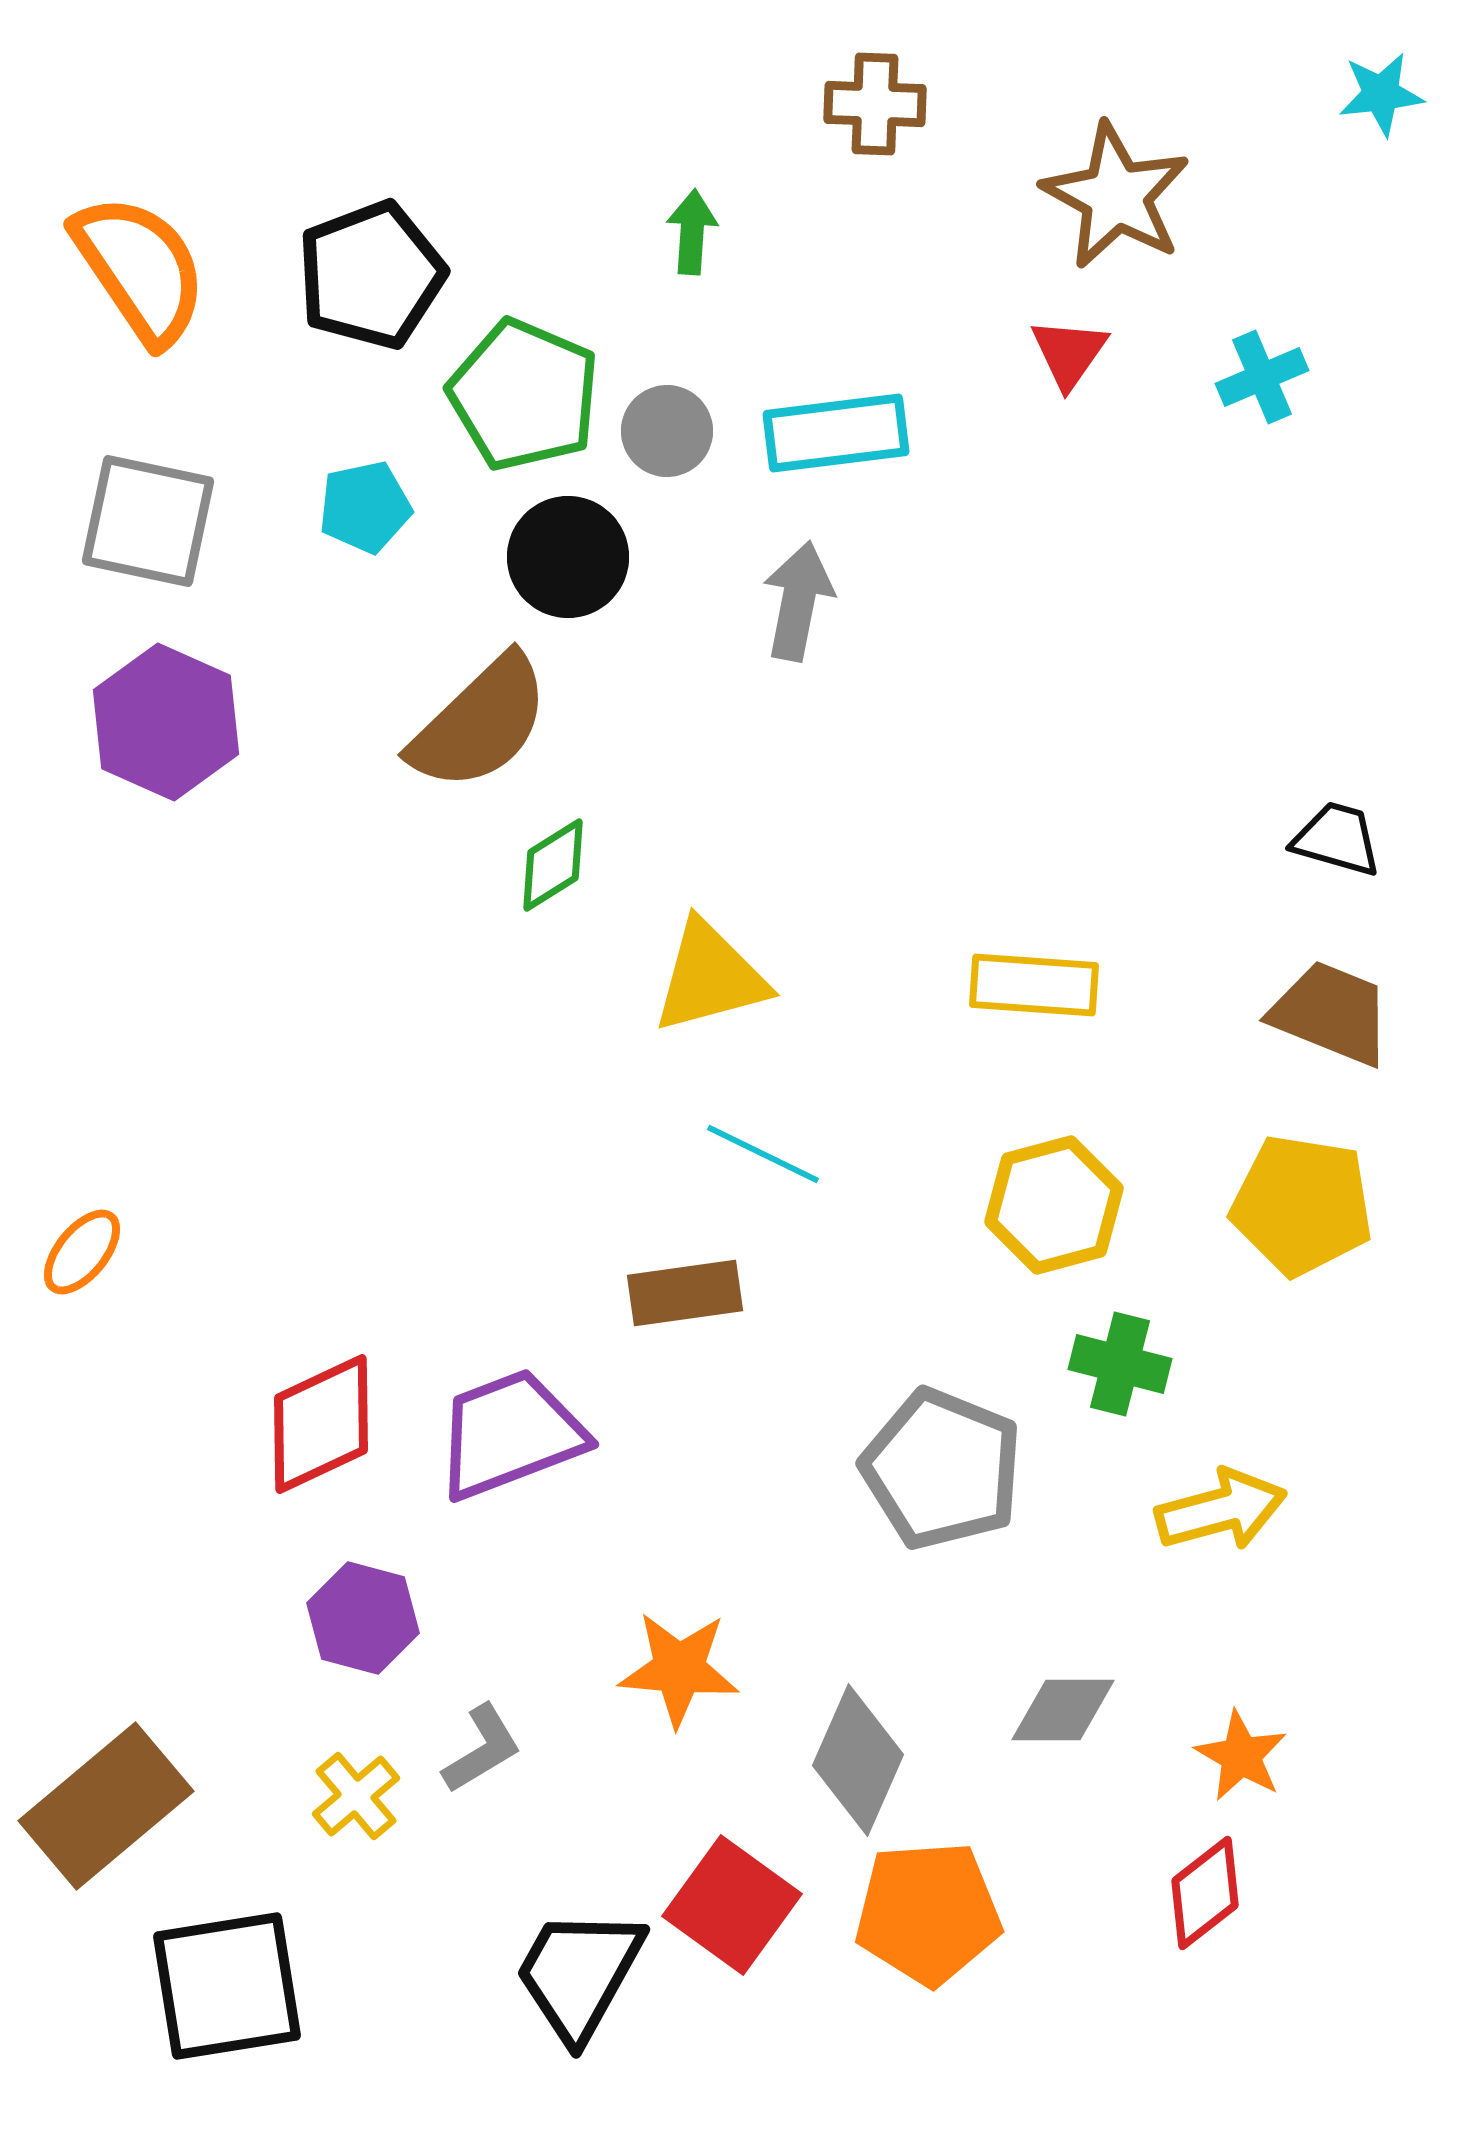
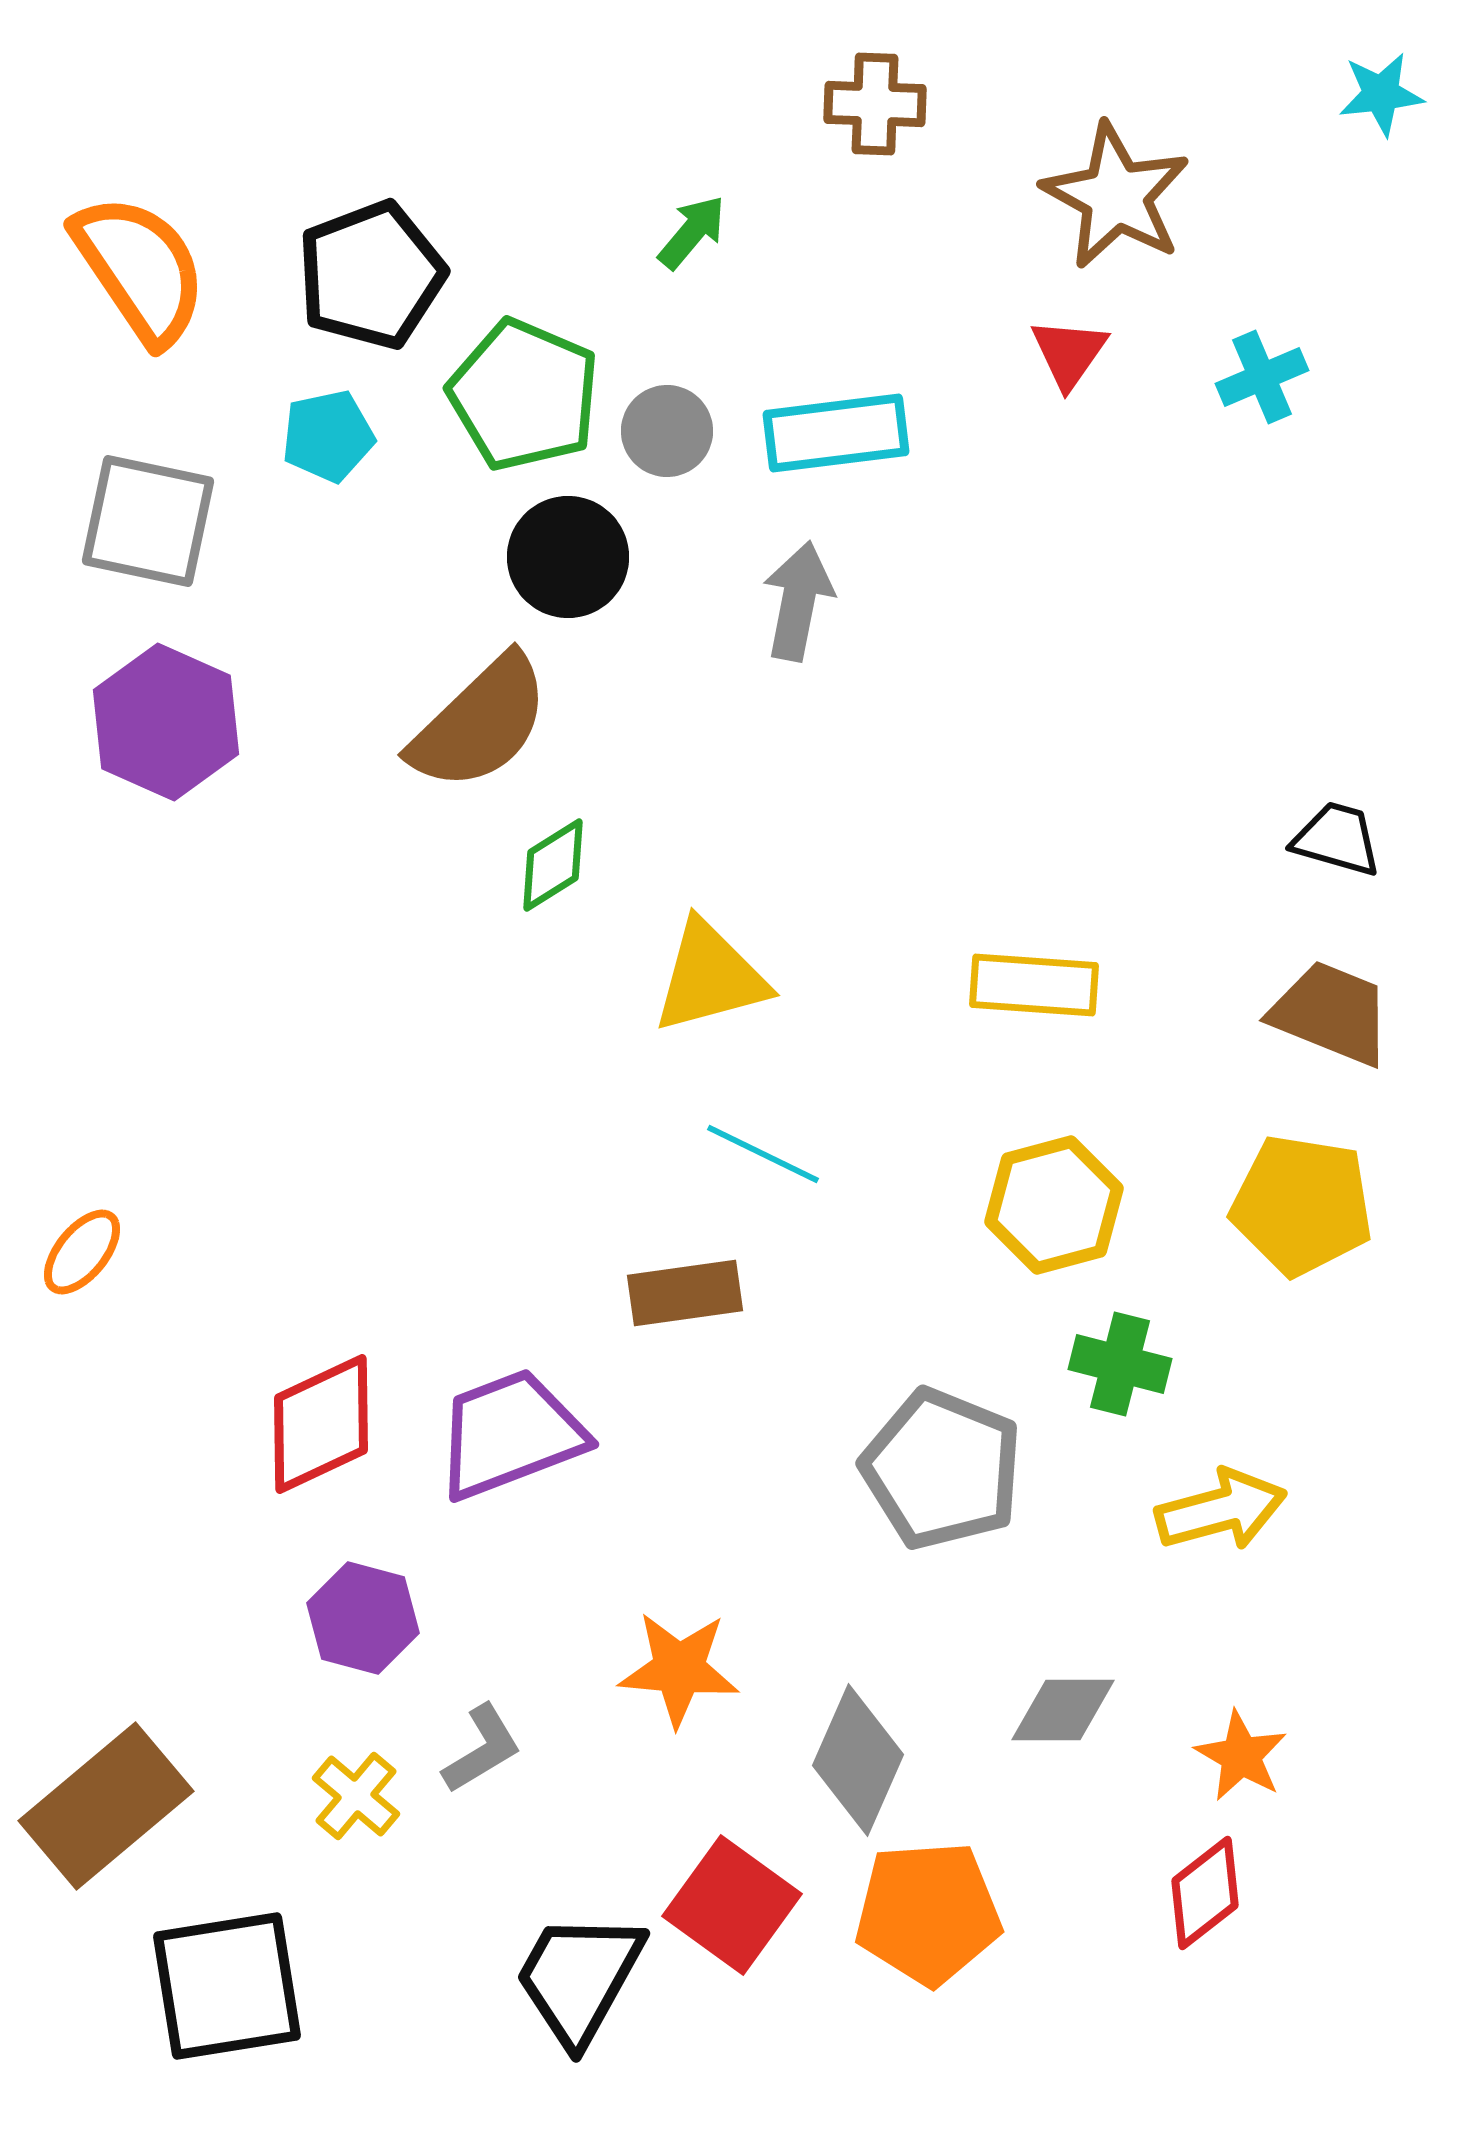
green arrow at (692, 232): rotated 36 degrees clockwise
cyan pentagon at (365, 507): moved 37 px left, 71 px up
yellow cross at (356, 1796): rotated 10 degrees counterclockwise
black trapezoid at (579, 1974): moved 4 px down
